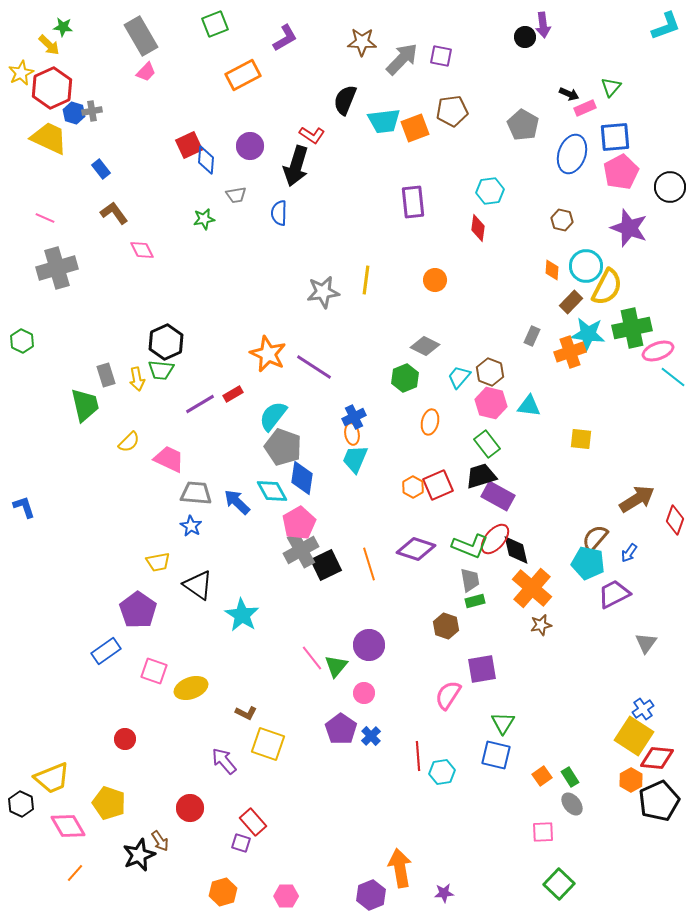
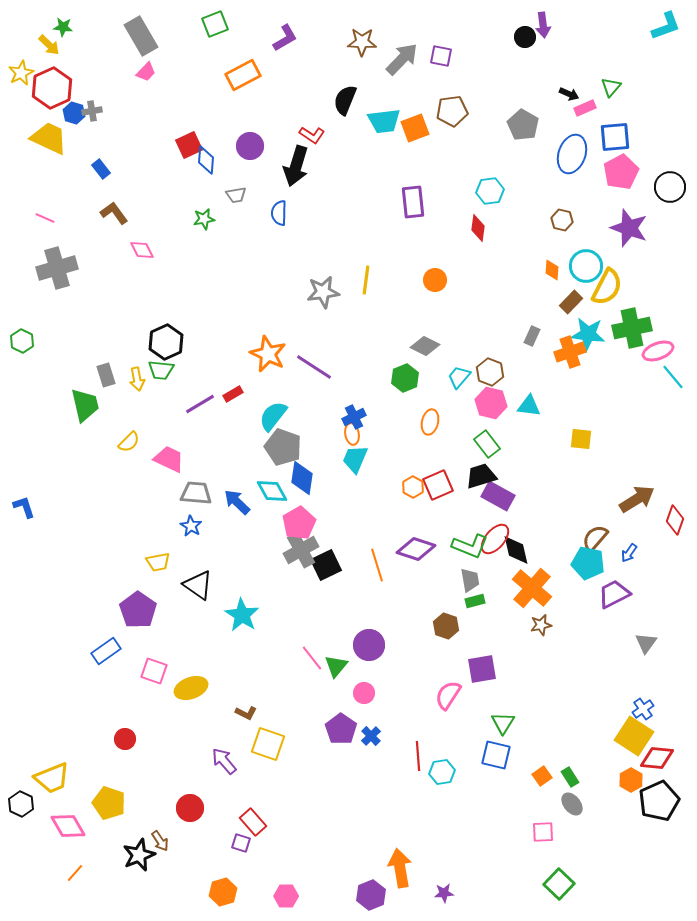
cyan line at (673, 377): rotated 12 degrees clockwise
orange line at (369, 564): moved 8 px right, 1 px down
